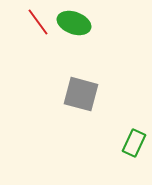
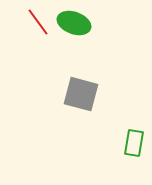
green rectangle: rotated 16 degrees counterclockwise
